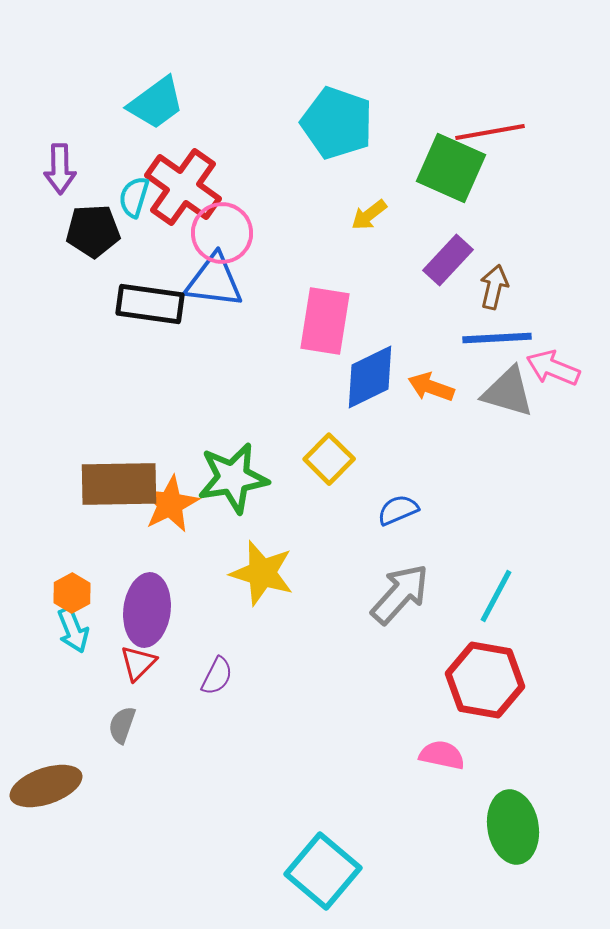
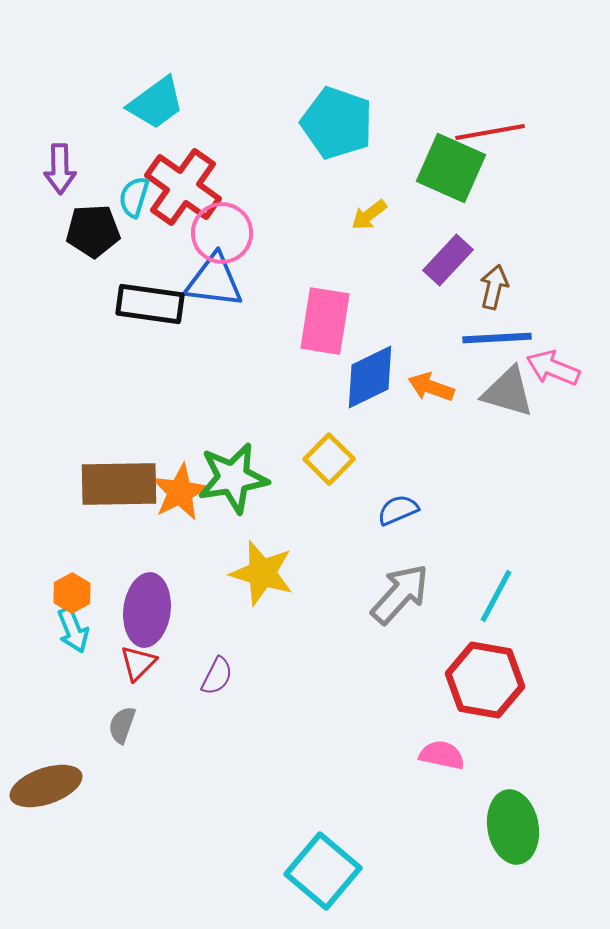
orange star: moved 10 px right, 12 px up
